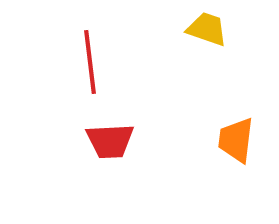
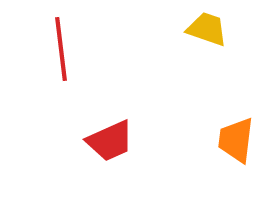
red line: moved 29 px left, 13 px up
red trapezoid: rotated 21 degrees counterclockwise
